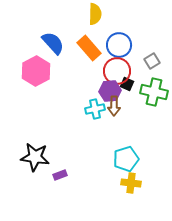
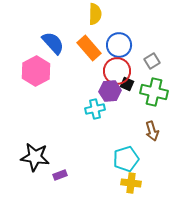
brown arrow: moved 38 px right, 25 px down; rotated 18 degrees counterclockwise
